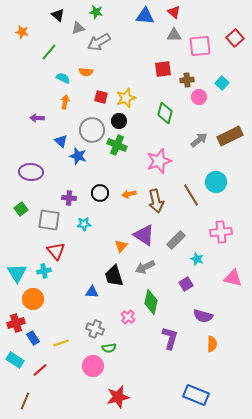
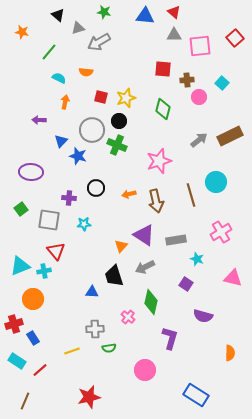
green star at (96, 12): moved 8 px right
red square at (163, 69): rotated 12 degrees clockwise
cyan semicircle at (63, 78): moved 4 px left
green diamond at (165, 113): moved 2 px left, 4 px up
purple arrow at (37, 118): moved 2 px right, 2 px down
blue triangle at (61, 141): rotated 32 degrees clockwise
black circle at (100, 193): moved 4 px left, 5 px up
brown line at (191, 195): rotated 15 degrees clockwise
pink cross at (221, 232): rotated 25 degrees counterclockwise
gray rectangle at (176, 240): rotated 36 degrees clockwise
cyan triangle at (17, 273): moved 3 px right, 7 px up; rotated 40 degrees clockwise
purple square at (186, 284): rotated 24 degrees counterclockwise
red cross at (16, 323): moved 2 px left, 1 px down
gray cross at (95, 329): rotated 24 degrees counterclockwise
yellow line at (61, 343): moved 11 px right, 8 px down
orange semicircle at (212, 344): moved 18 px right, 9 px down
cyan rectangle at (15, 360): moved 2 px right, 1 px down
pink circle at (93, 366): moved 52 px right, 4 px down
blue rectangle at (196, 395): rotated 10 degrees clockwise
red star at (118, 397): moved 29 px left
